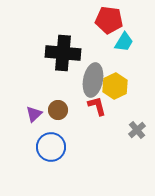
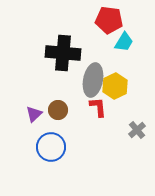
red L-shape: moved 1 px right, 1 px down; rotated 10 degrees clockwise
